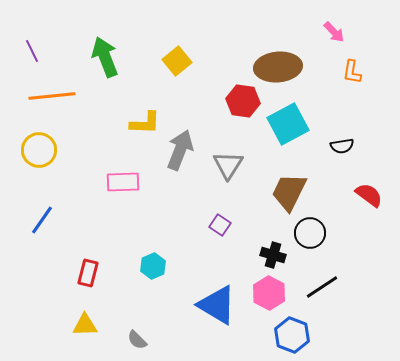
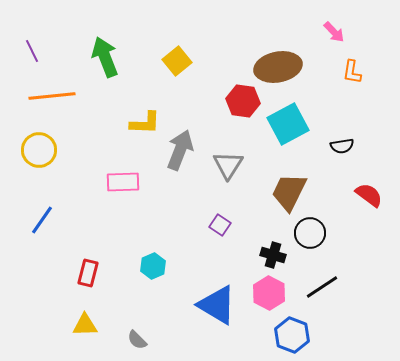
brown ellipse: rotated 6 degrees counterclockwise
